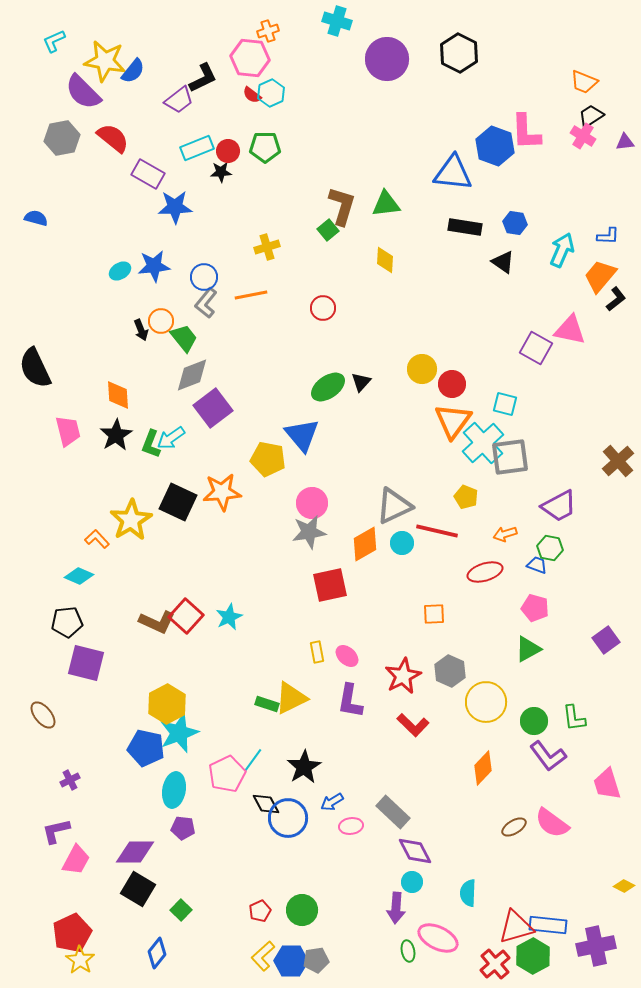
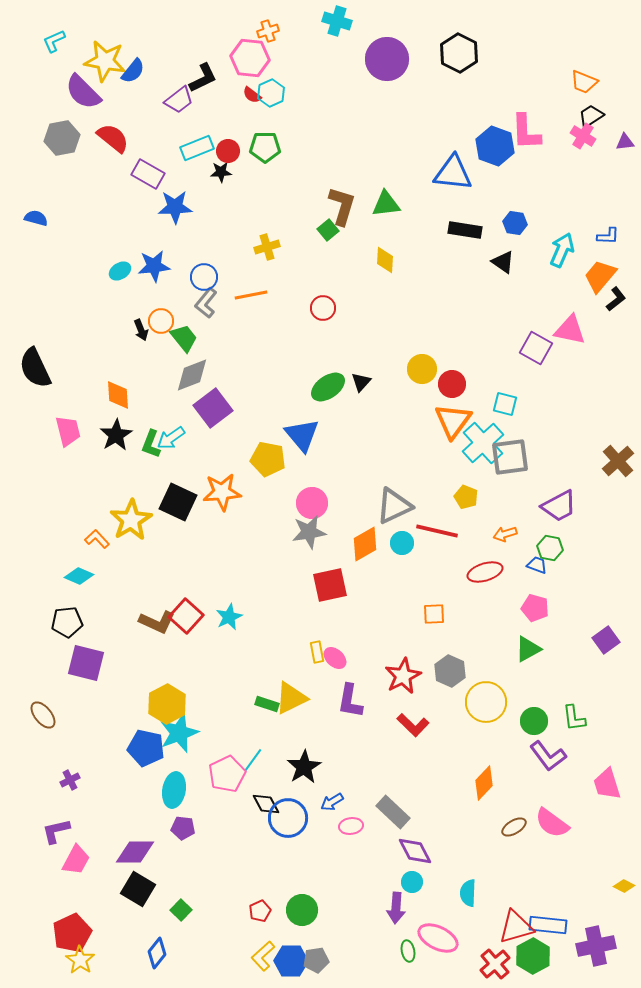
black rectangle at (465, 227): moved 3 px down
pink ellipse at (347, 656): moved 12 px left, 2 px down
orange diamond at (483, 768): moved 1 px right, 15 px down
